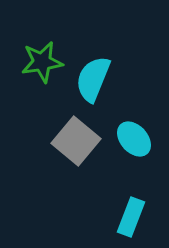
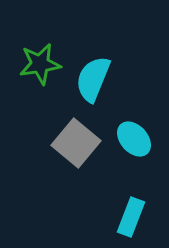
green star: moved 2 px left, 2 px down
gray square: moved 2 px down
